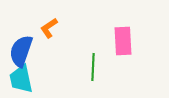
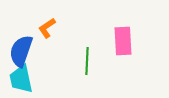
orange L-shape: moved 2 px left
green line: moved 6 px left, 6 px up
